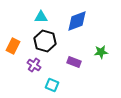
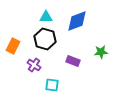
cyan triangle: moved 5 px right
black hexagon: moved 2 px up
purple rectangle: moved 1 px left, 1 px up
cyan square: rotated 16 degrees counterclockwise
